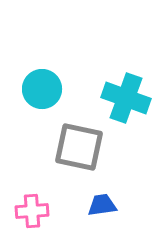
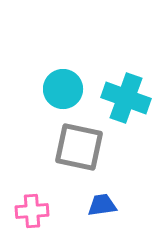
cyan circle: moved 21 px right
